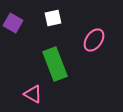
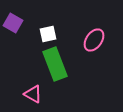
white square: moved 5 px left, 16 px down
